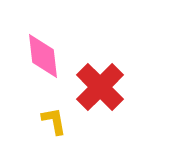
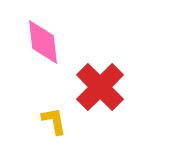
pink diamond: moved 14 px up
